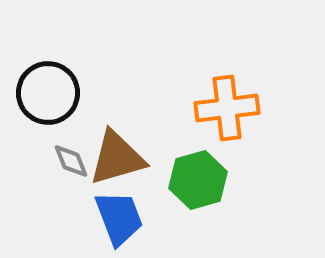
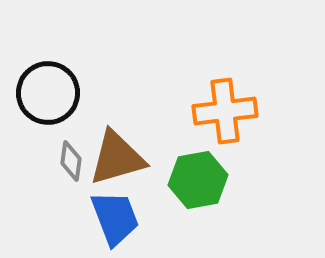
orange cross: moved 2 px left, 3 px down
gray diamond: rotated 30 degrees clockwise
green hexagon: rotated 6 degrees clockwise
blue trapezoid: moved 4 px left
